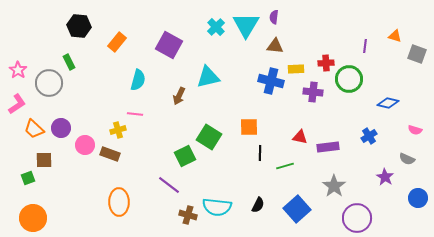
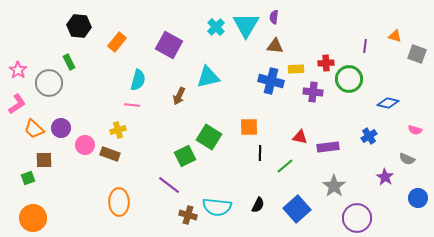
pink line at (135, 114): moved 3 px left, 9 px up
green line at (285, 166): rotated 24 degrees counterclockwise
